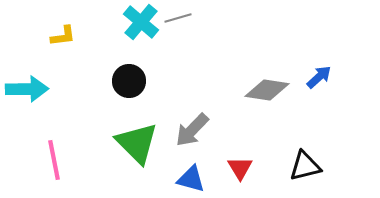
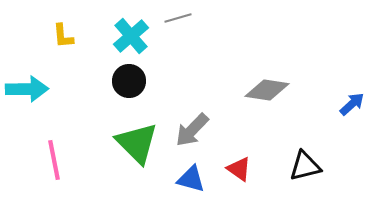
cyan cross: moved 10 px left, 14 px down; rotated 9 degrees clockwise
yellow L-shape: rotated 92 degrees clockwise
blue arrow: moved 33 px right, 27 px down
red triangle: moved 1 px left, 1 px down; rotated 24 degrees counterclockwise
